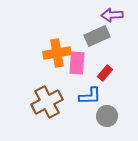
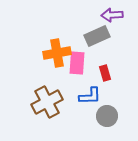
red rectangle: rotated 56 degrees counterclockwise
